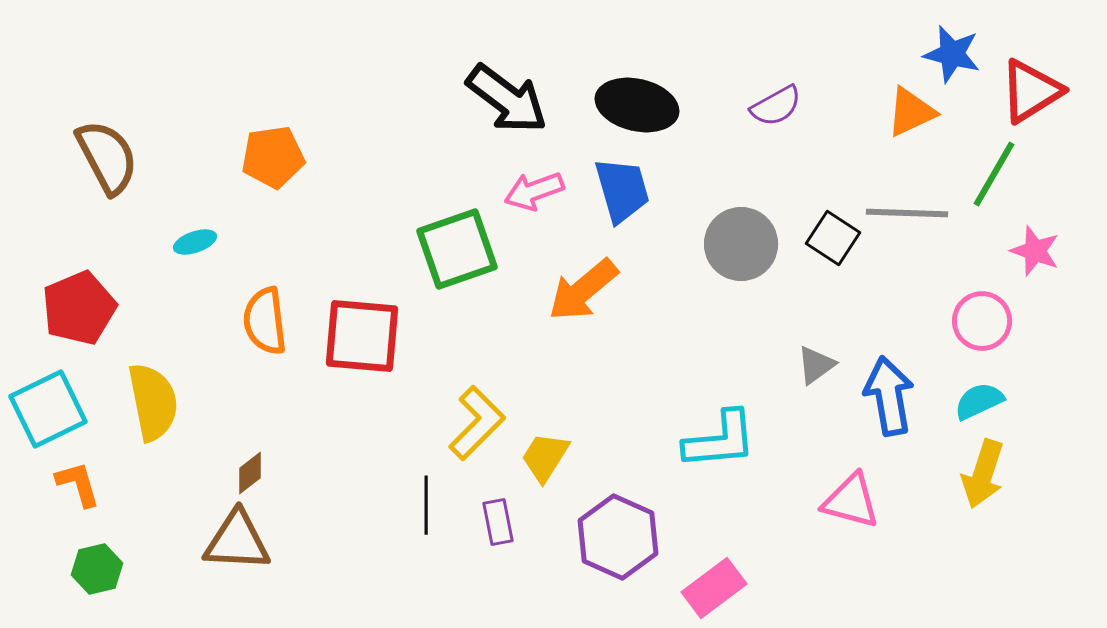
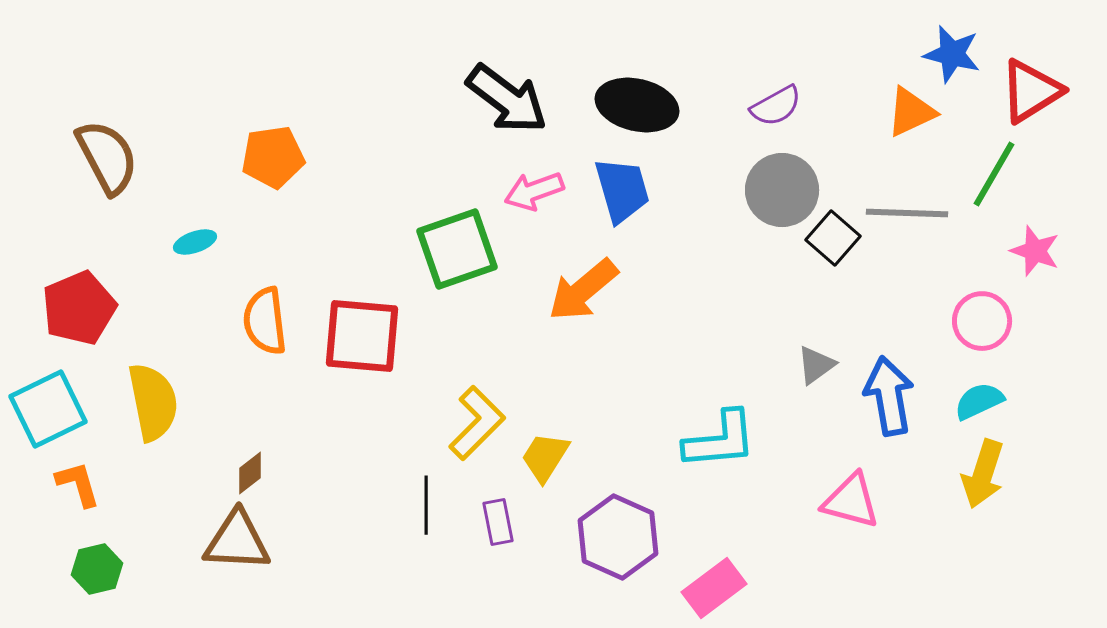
black square: rotated 8 degrees clockwise
gray circle: moved 41 px right, 54 px up
